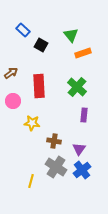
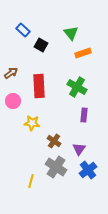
green triangle: moved 2 px up
green cross: rotated 12 degrees counterclockwise
brown cross: rotated 24 degrees clockwise
blue cross: moved 6 px right
